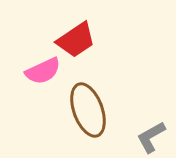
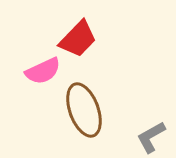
red trapezoid: moved 2 px right, 1 px up; rotated 12 degrees counterclockwise
brown ellipse: moved 4 px left
